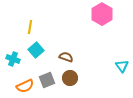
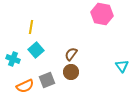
pink hexagon: rotated 20 degrees counterclockwise
yellow line: moved 1 px right
brown semicircle: moved 5 px right, 3 px up; rotated 72 degrees counterclockwise
brown circle: moved 1 px right, 6 px up
